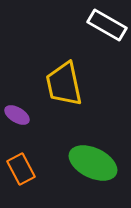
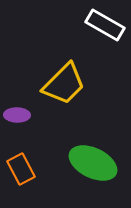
white rectangle: moved 2 px left
yellow trapezoid: rotated 123 degrees counterclockwise
purple ellipse: rotated 30 degrees counterclockwise
